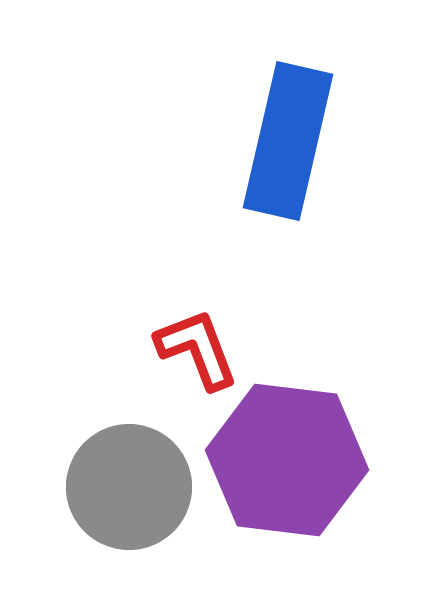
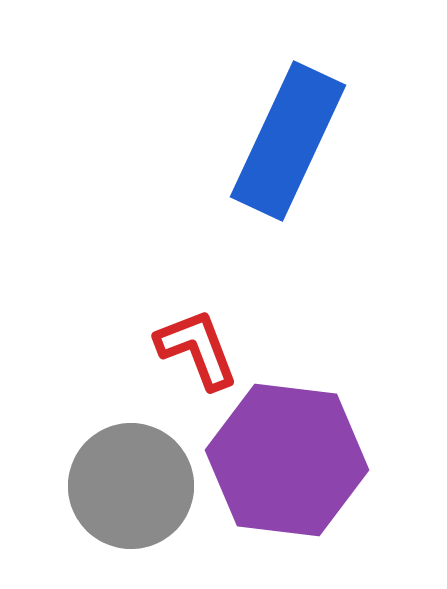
blue rectangle: rotated 12 degrees clockwise
gray circle: moved 2 px right, 1 px up
